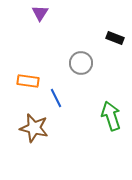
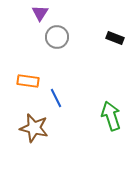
gray circle: moved 24 px left, 26 px up
